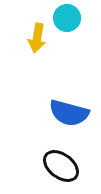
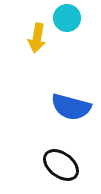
blue semicircle: moved 2 px right, 6 px up
black ellipse: moved 1 px up
